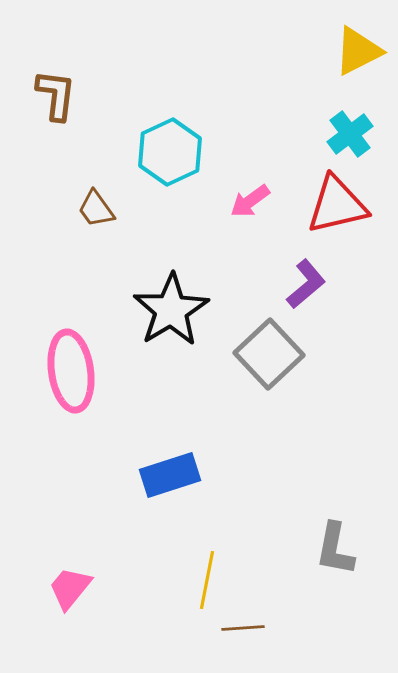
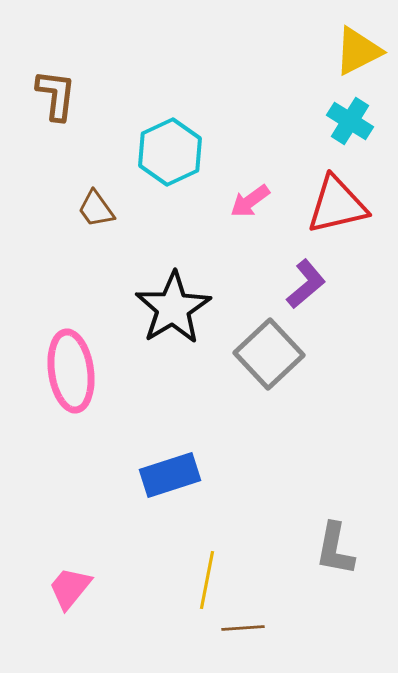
cyan cross: moved 13 px up; rotated 21 degrees counterclockwise
black star: moved 2 px right, 2 px up
